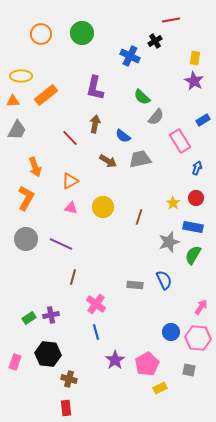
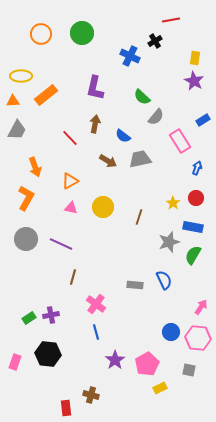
brown cross at (69, 379): moved 22 px right, 16 px down
